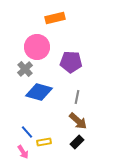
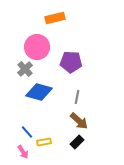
brown arrow: moved 1 px right
